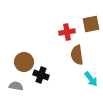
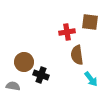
brown square: moved 1 px left, 2 px up; rotated 18 degrees clockwise
gray semicircle: moved 3 px left
